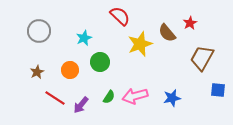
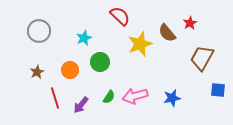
red line: rotated 40 degrees clockwise
